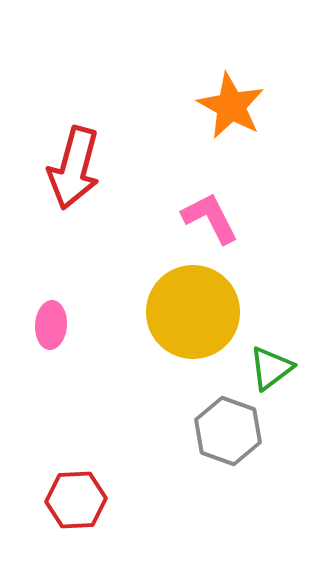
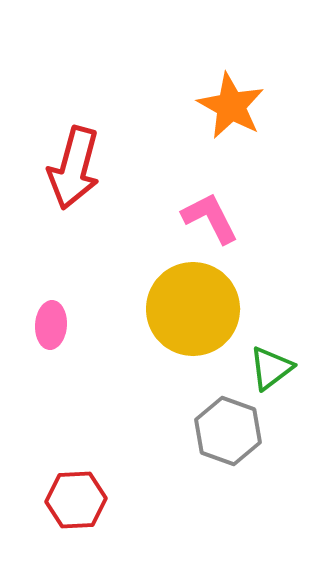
yellow circle: moved 3 px up
